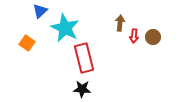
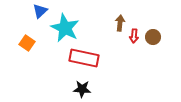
red rectangle: rotated 64 degrees counterclockwise
